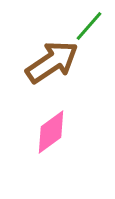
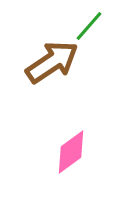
pink diamond: moved 20 px right, 20 px down
